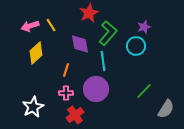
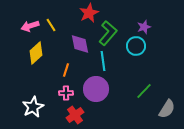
gray semicircle: moved 1 px right
